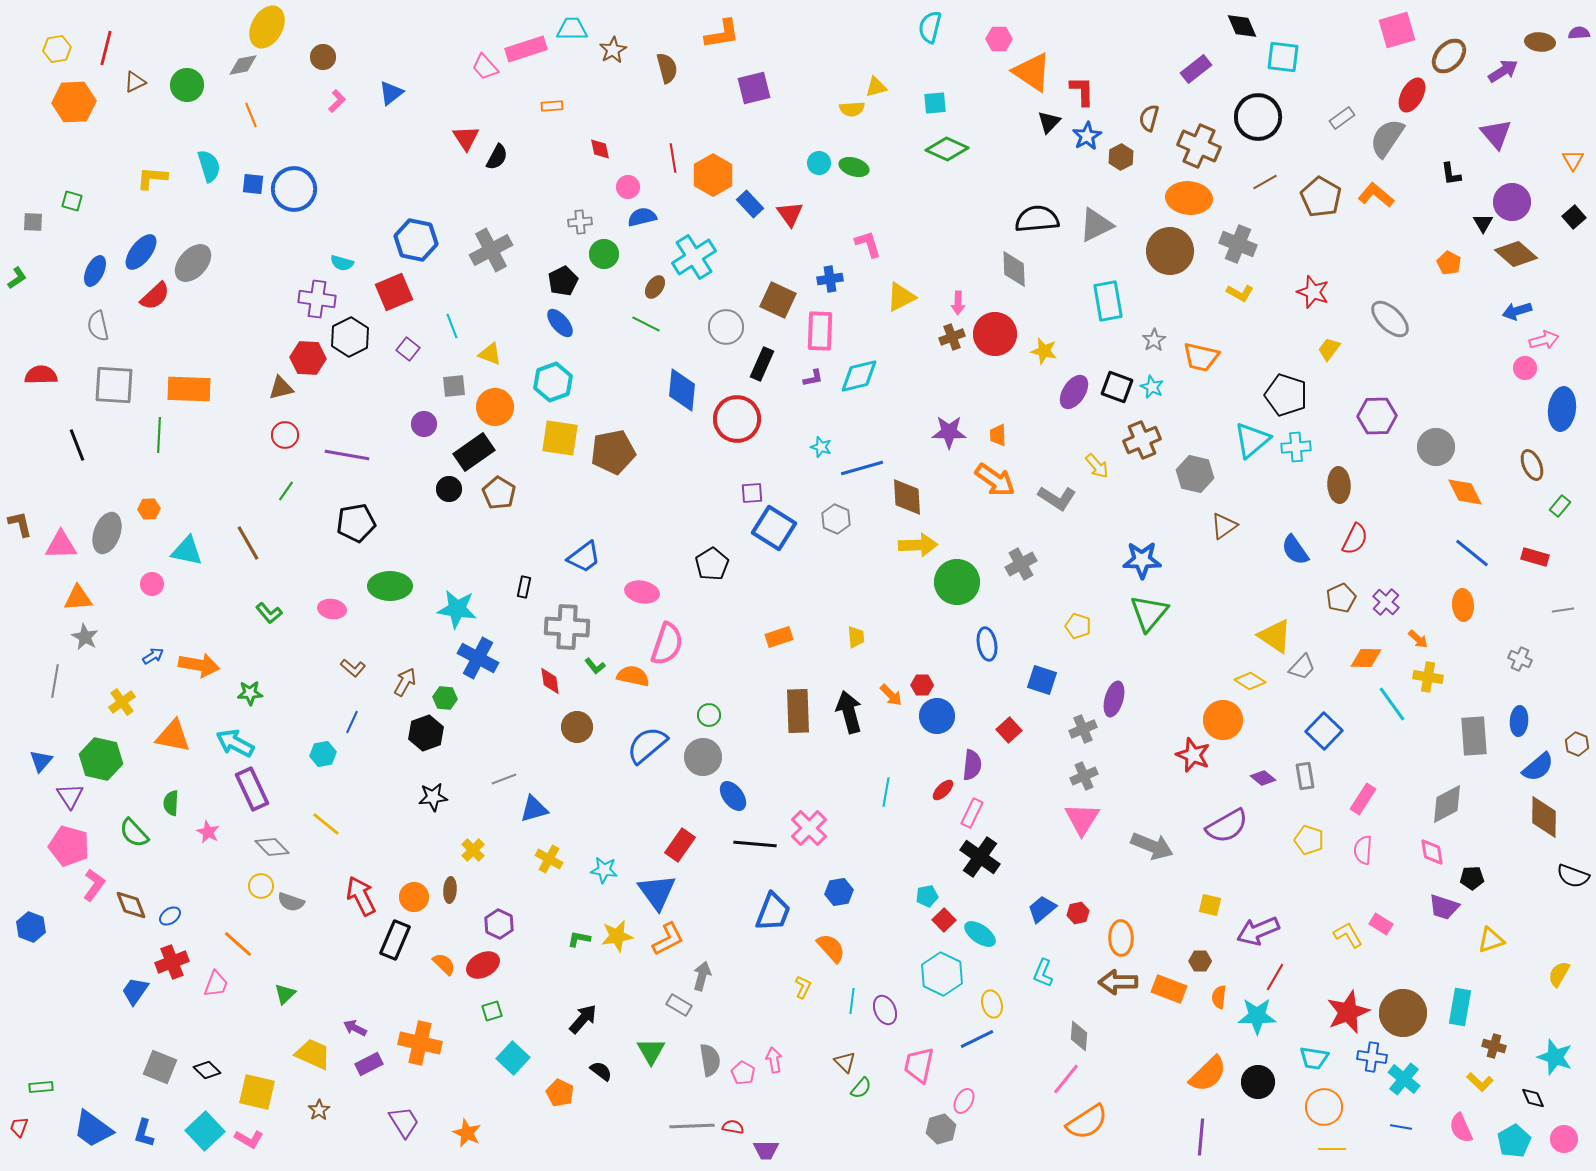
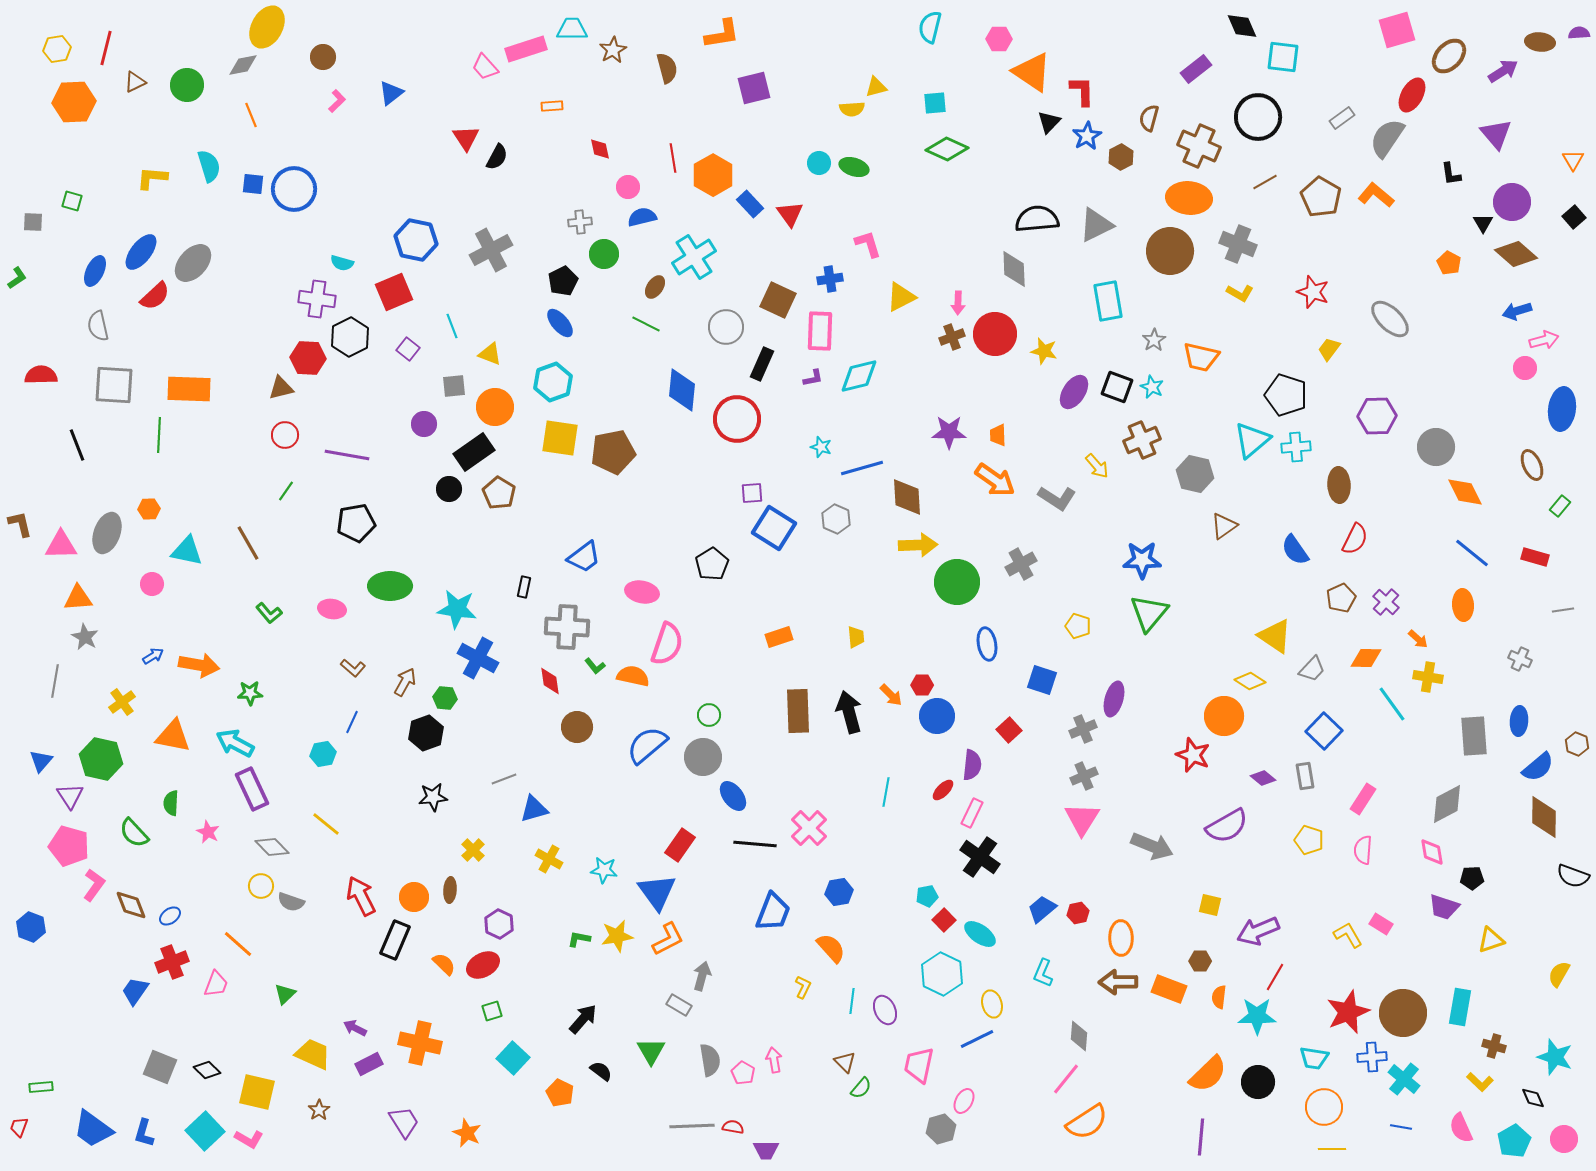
gray trapezoid at (1302, 667): moved 10 px right, 2 px down
orange circle at (1223, 720): moved 1 px right, 4 px up
blue cross at (1372, 1057): rotated 12 degrees counterclockwise
